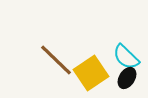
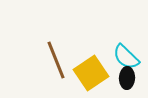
brown line: rotated 24 degrees clockwise
black ellipse: rotated 30 degrees counterclockwise
